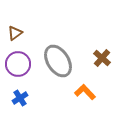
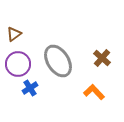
brown triangle: moved 1 px left, 1 px down
orange L-shape: moved 9 px right
blue cross: moved 10 px right, 10 px up
